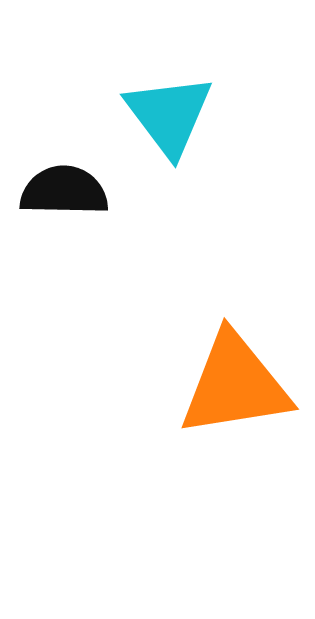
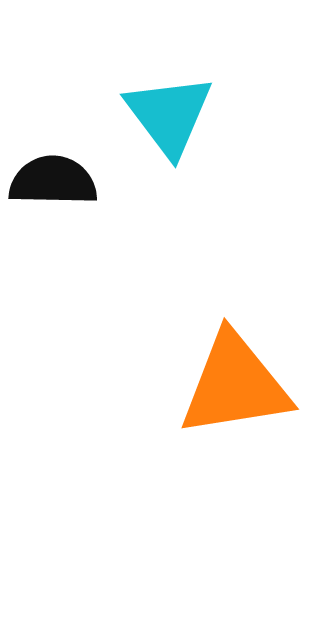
black semicircle: moved 11 px left, 10 px up
